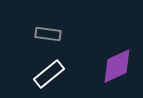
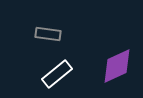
white rectangle: moved 8 px right
